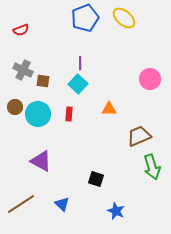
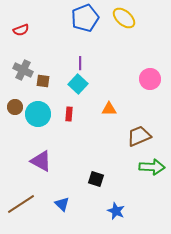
green arrow: rotated 70 degrees counterclockwise
